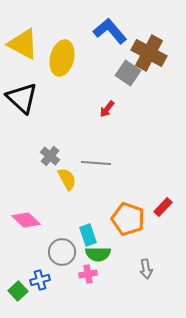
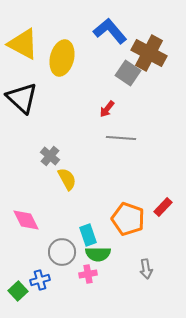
gray line: moved 25 px right, 25 px up
pink diamond: rotated 20 degrees clockwise
